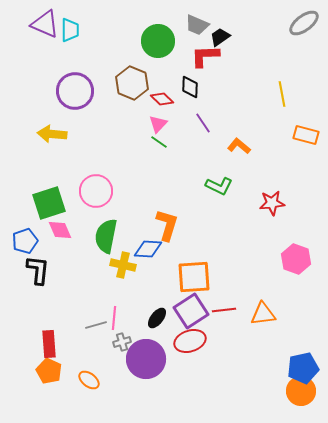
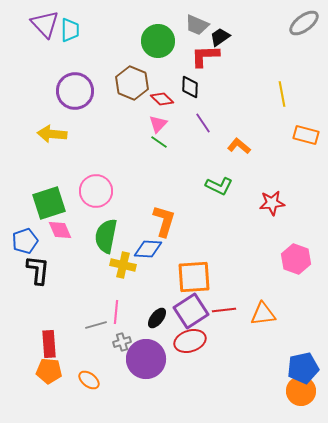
purple triangle at (45, 24): rotated 24 degrees clockwise
orange L-shape at (167, 225): moved 3 px left, 4 px up
pink line at (114, 318): moved 2 px right, 6 px up
orange pentagon at (49, 371): rotated 20 degrees counterclockwise
